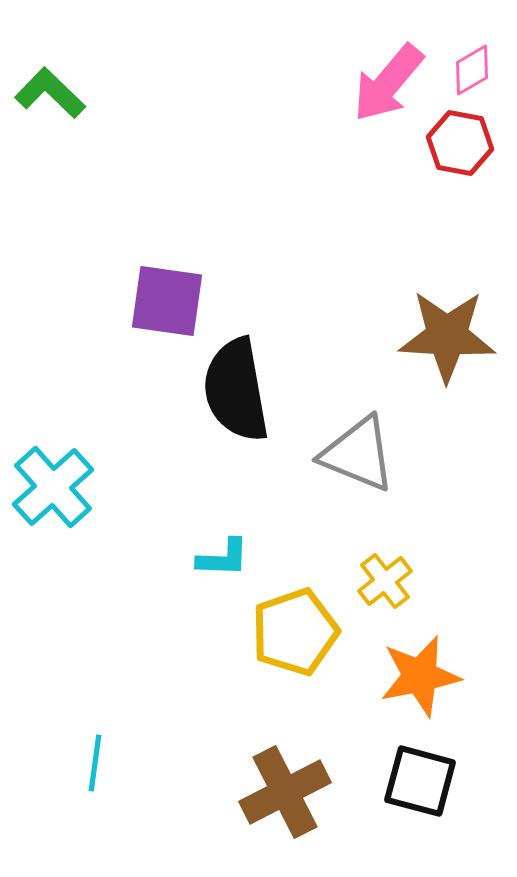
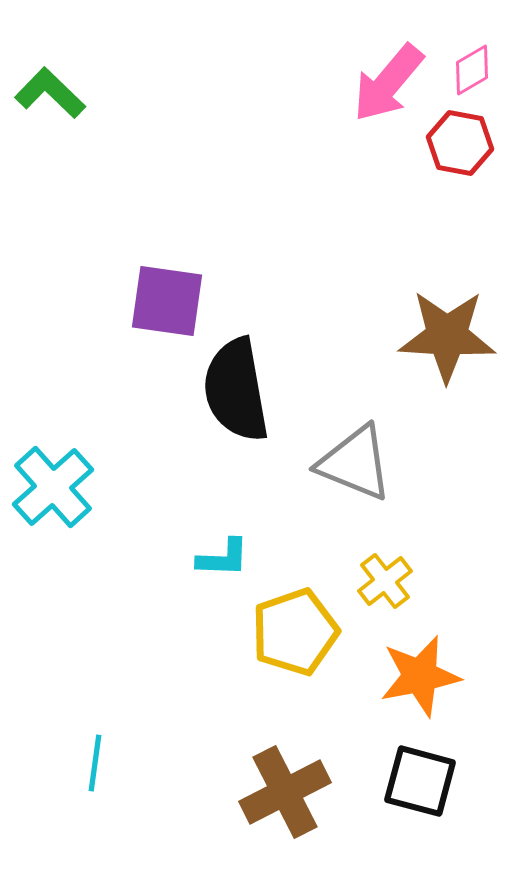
gray triangle: moved 3 px left, 9 px down
